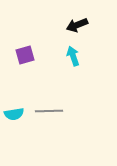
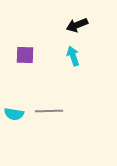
purple square: rotated 18 degrees clockwise
cyan semicircle: rotated 18 degrees clockwise
